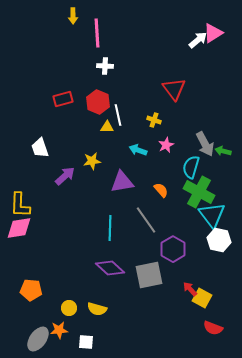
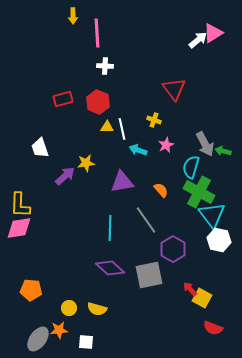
white line: moved 4 px right, 14 px down
yellow star: moved 6 px left, 2 px down
